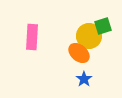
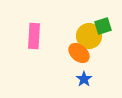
pink rectangle: moved 2 px right, 1 px up
